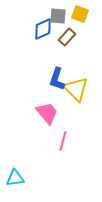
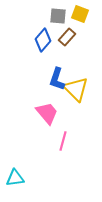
blue diamond: moved 11 px down; rotated 25 degrees counterclockwise
